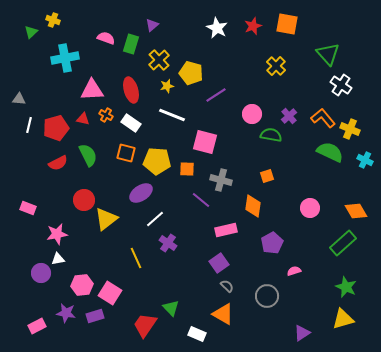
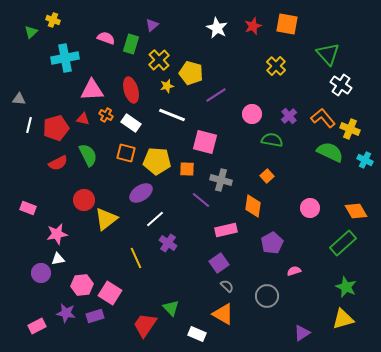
green semicircle at (271, 135): moved 1 px right, 5 px down
orange square at (267, 176): rotated 24 degrees counterclockwise
